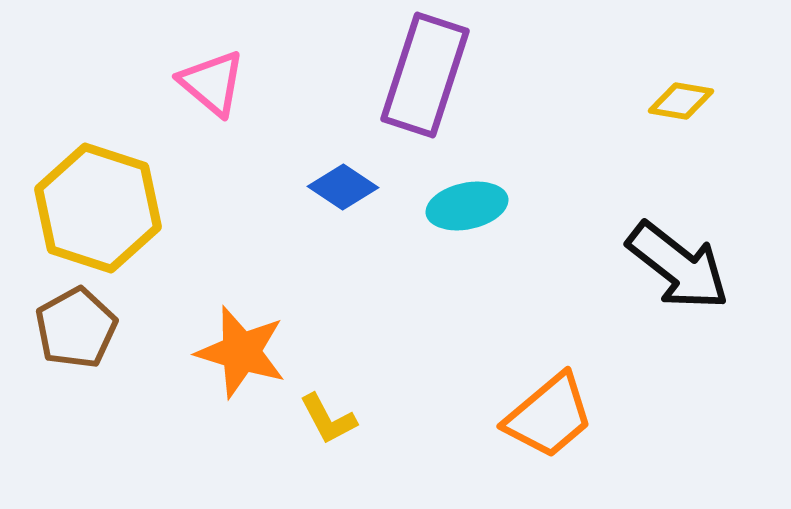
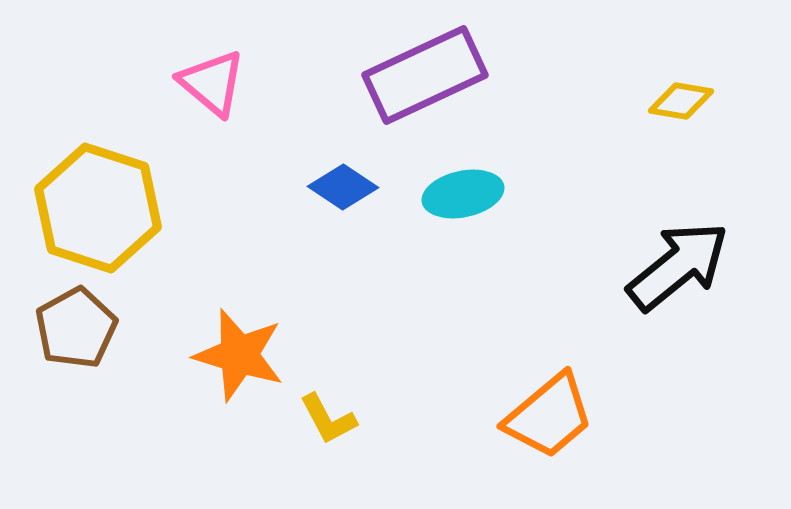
purple rectangle: rotated 47 degrees clockwise
cyan ellipse: moved 4 px left, 12 px up
black arrow: rotated 77 degrees counterclockwise
orange star: moved 2 px left, 3 px down
